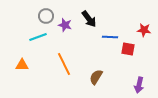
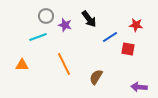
red star: moved 8 px left, 5 px up
blue line: rotated 35 degrees counterclockwise
purple arrow: moved 2 px down; rotated 84 degrees clockwise
